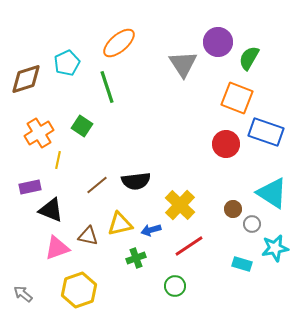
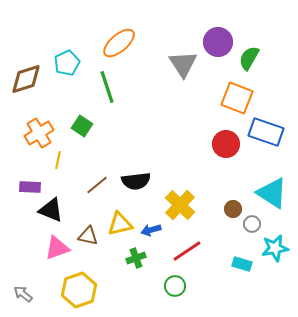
purple rectangle: rotated 15 degrees clockwise
red line: moved 2 px left, 5 px down
